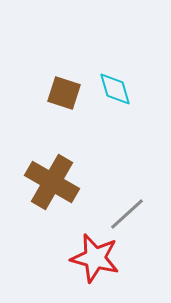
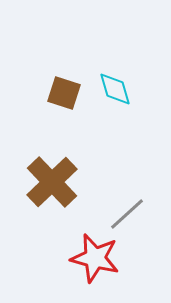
brown cross: rotated 16 degrees clockwise
